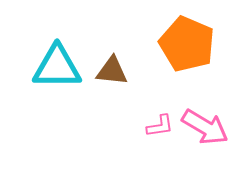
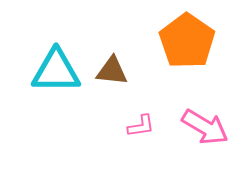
orange pentagon: moved 3 px up; rotated 12 degrees clockwise
cyan triangle: moved 1 px left, 4 px down
pink L-shape: moved 19 px left
